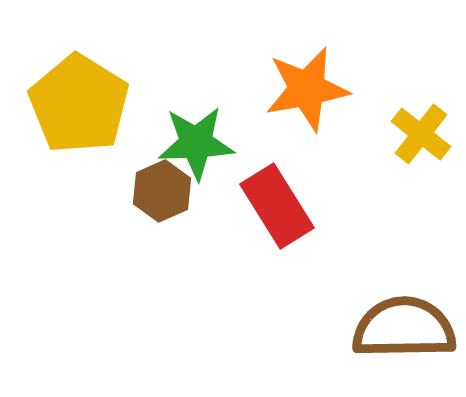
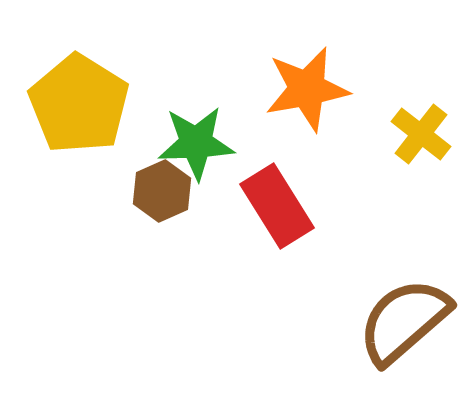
brown semicircle: moved 7 px up; rotated 40 degrees counterclockwise
